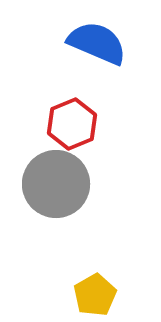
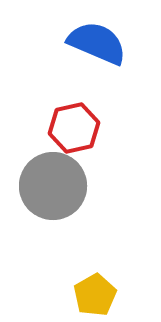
red hexagon: moved 2 px right, 4 px down; rotated 9 degrees clockwise
gray circle: moved 3 px left, 2 px down
